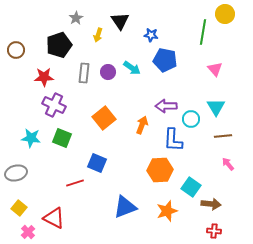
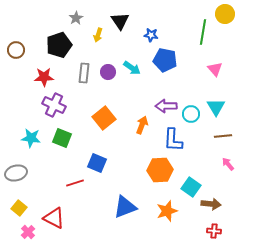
cyan circle: moved 5 px up
